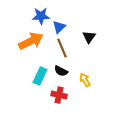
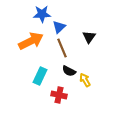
blue star: moved 1 px right, 2 px up
black semicircle: moved 8 px right
